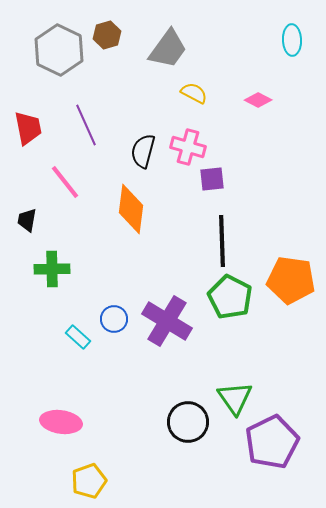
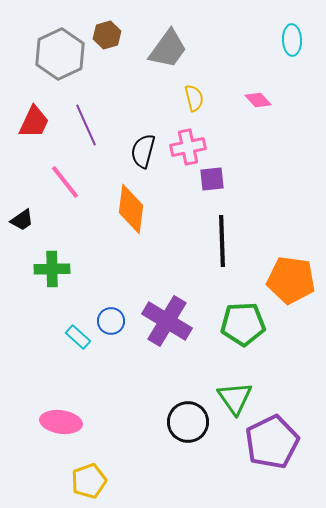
gray hexagon: moved 1 px right, 4 px down; rotated 9 degrees clockwise
yellow semicircle: moved 5 px down; rotated 48 degrees clockwise
pink diamond: rotated 20 degrees clockwise
red trapezoid: moved 6 px right, 6 px up; rotated 36 degrees clockwise
pink cross: rotated 28 degrees counterclockwise
black trapezoid: moved 5 px left; rotated 135 degrees counterclockwise
green pentagon: moved 13 px right, 27 px down; rotated 30 degrees counterclockwise
blue circle: moved 3 px left, 2 px down
